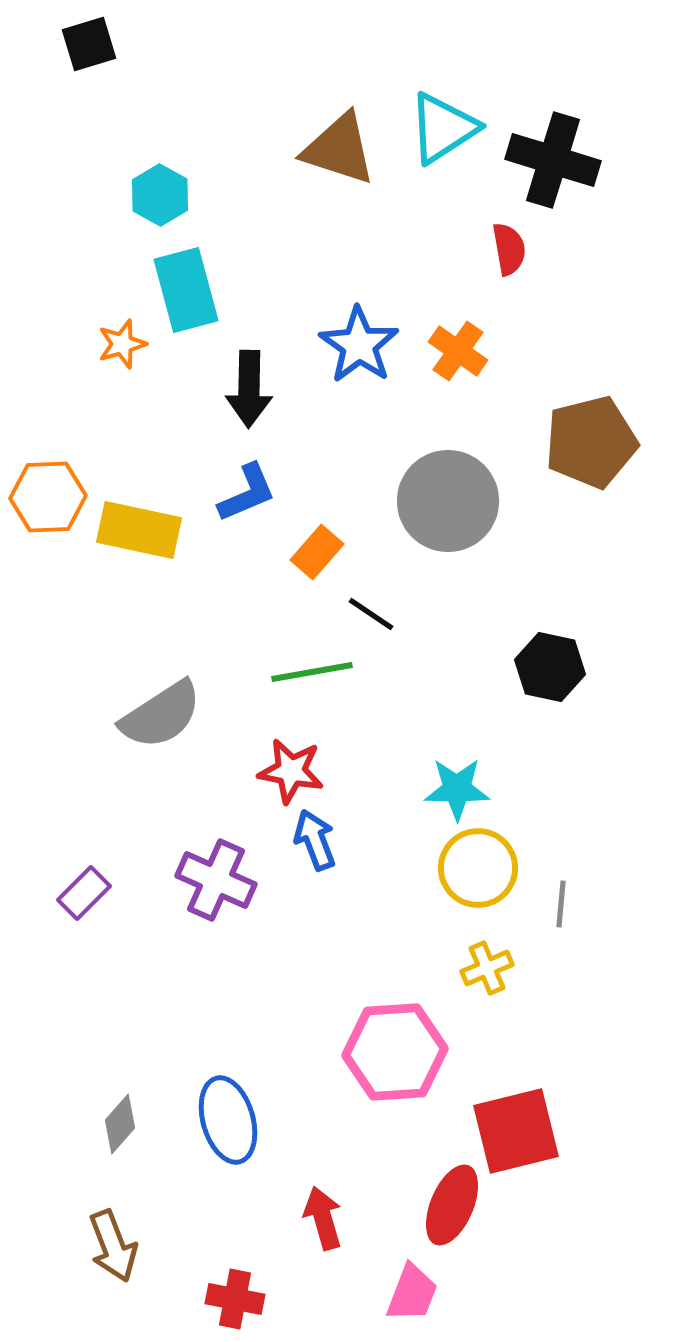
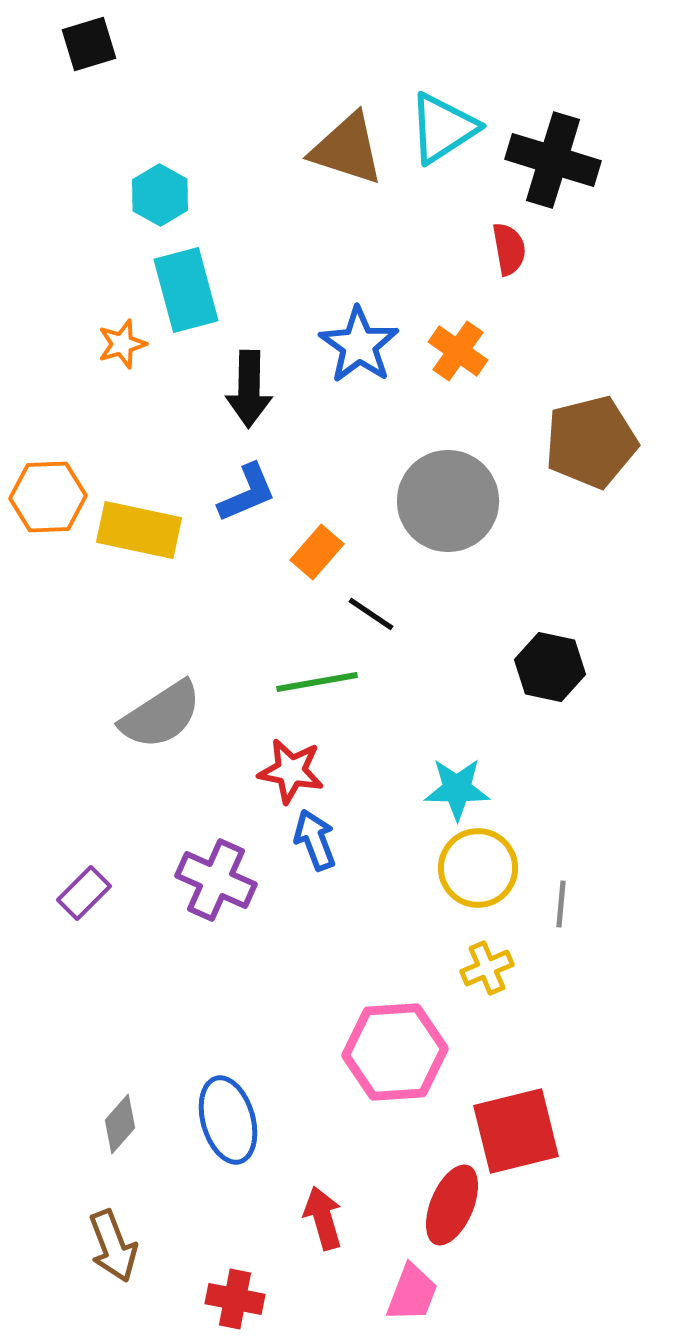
brown triangle: moved 8 px right
green line: moved 5 px right, 10 px down
